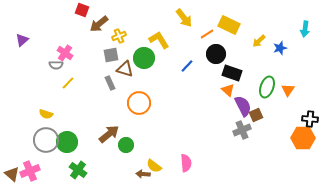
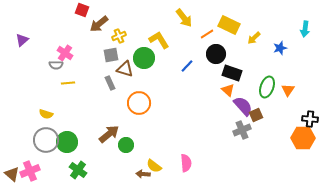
yellow arrow at (259, 41): moved 5 px left, 3 px up
yellow line at (68, 83): rotated 40 degrees clockwise
purple semicircle at (243, 106): rotated 15 degrees counterclockwise
